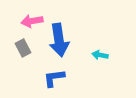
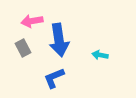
blue L-shape: rotated 15 degrees counterclockwise
